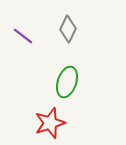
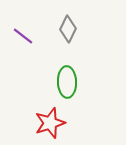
green ellipse: rotated 20 degrees counterclockwise
